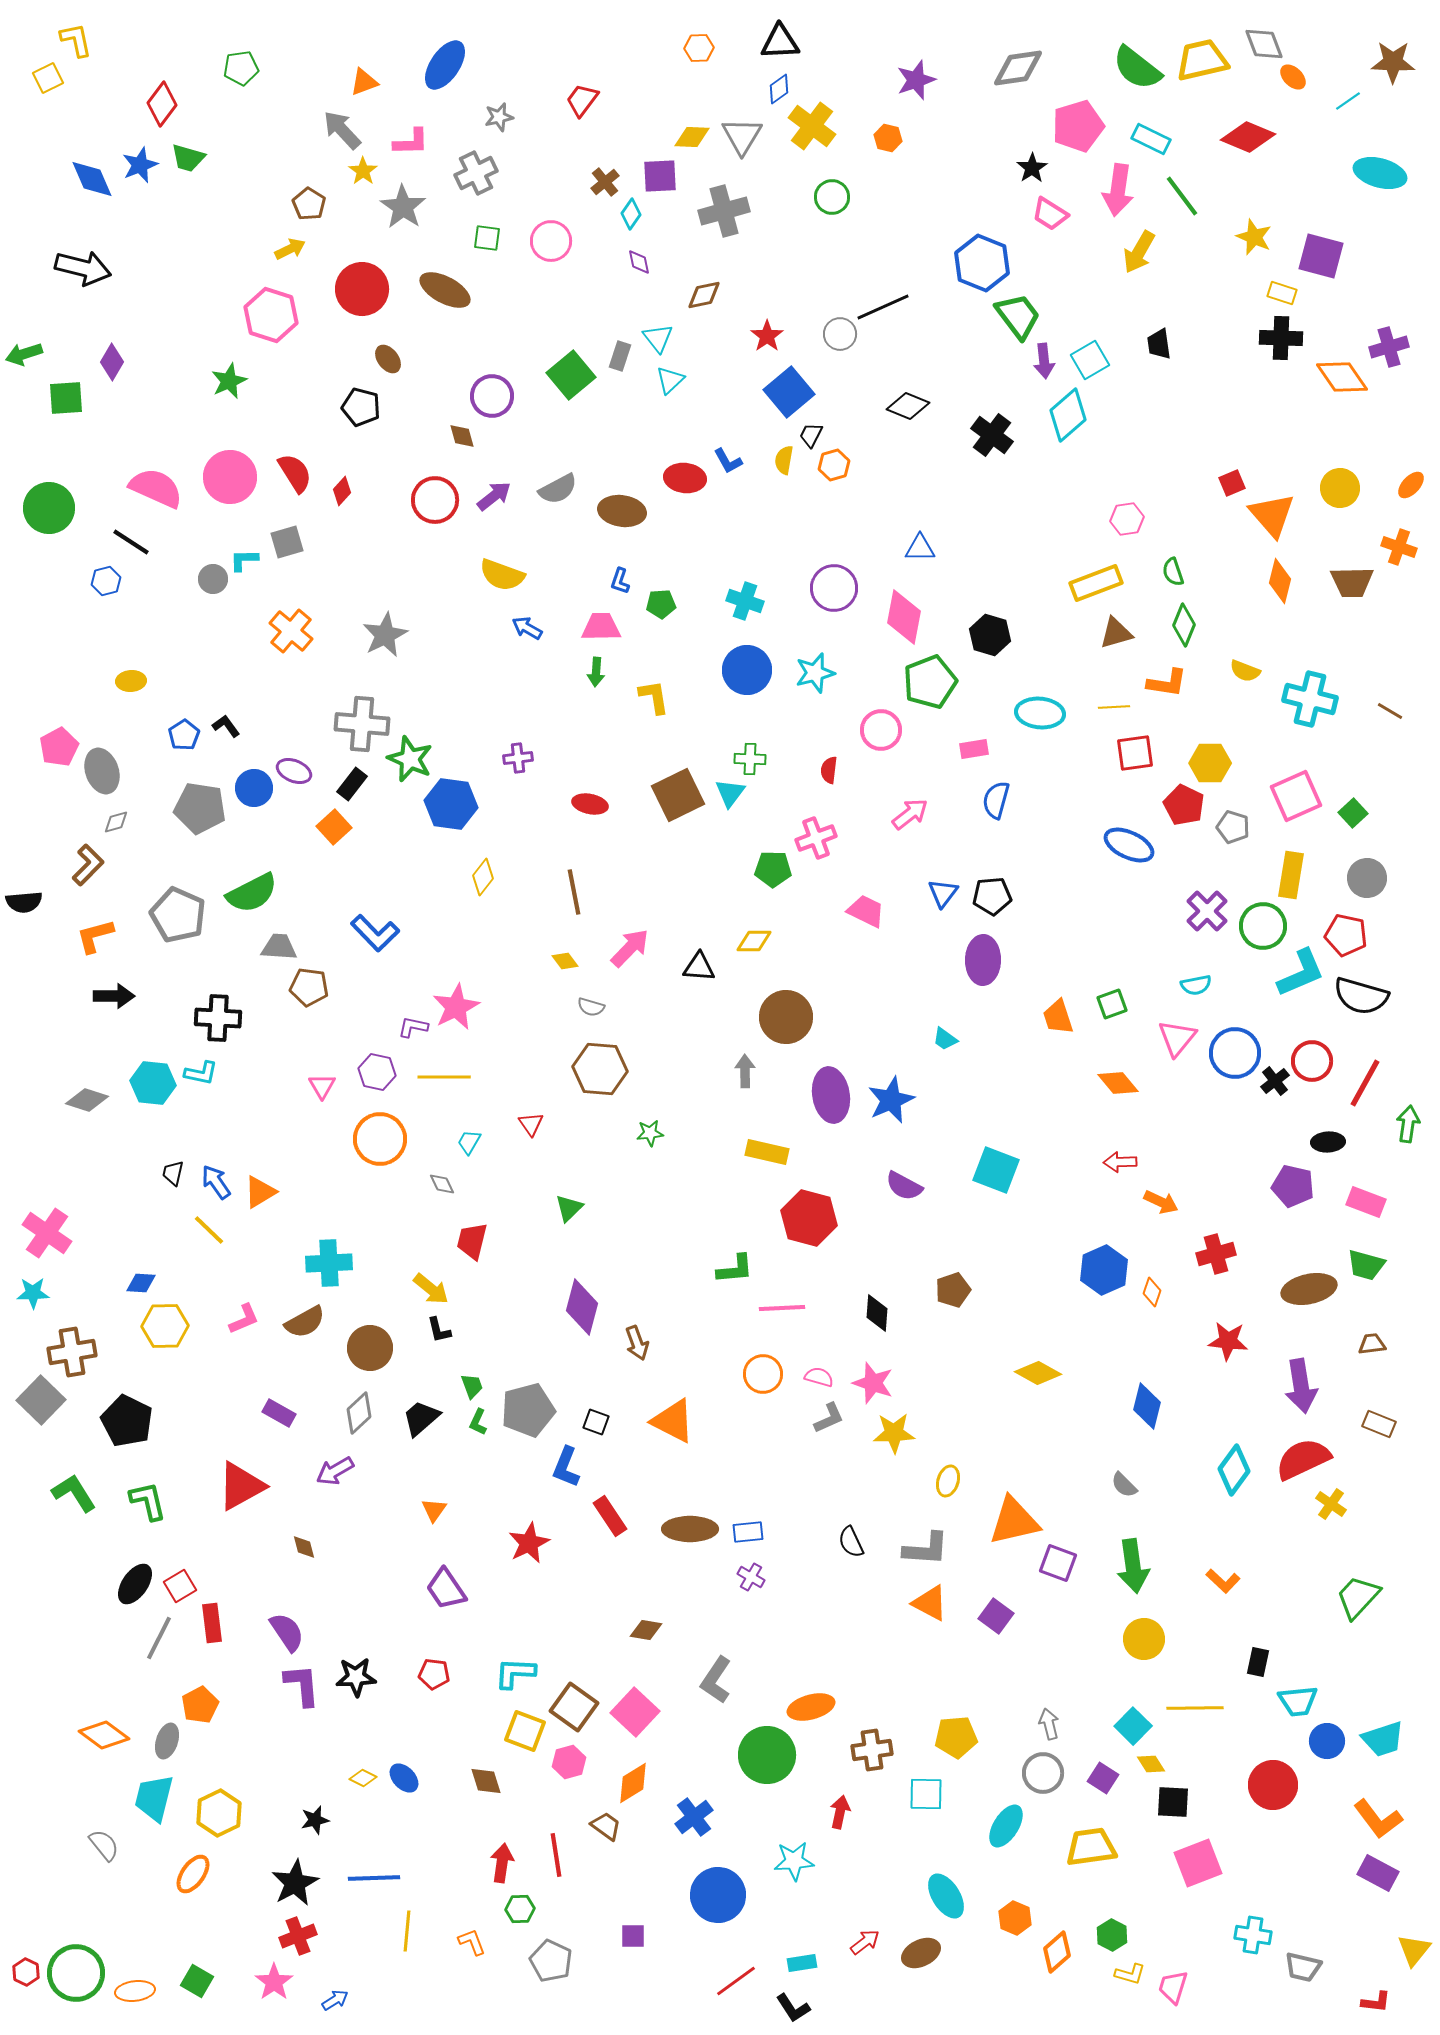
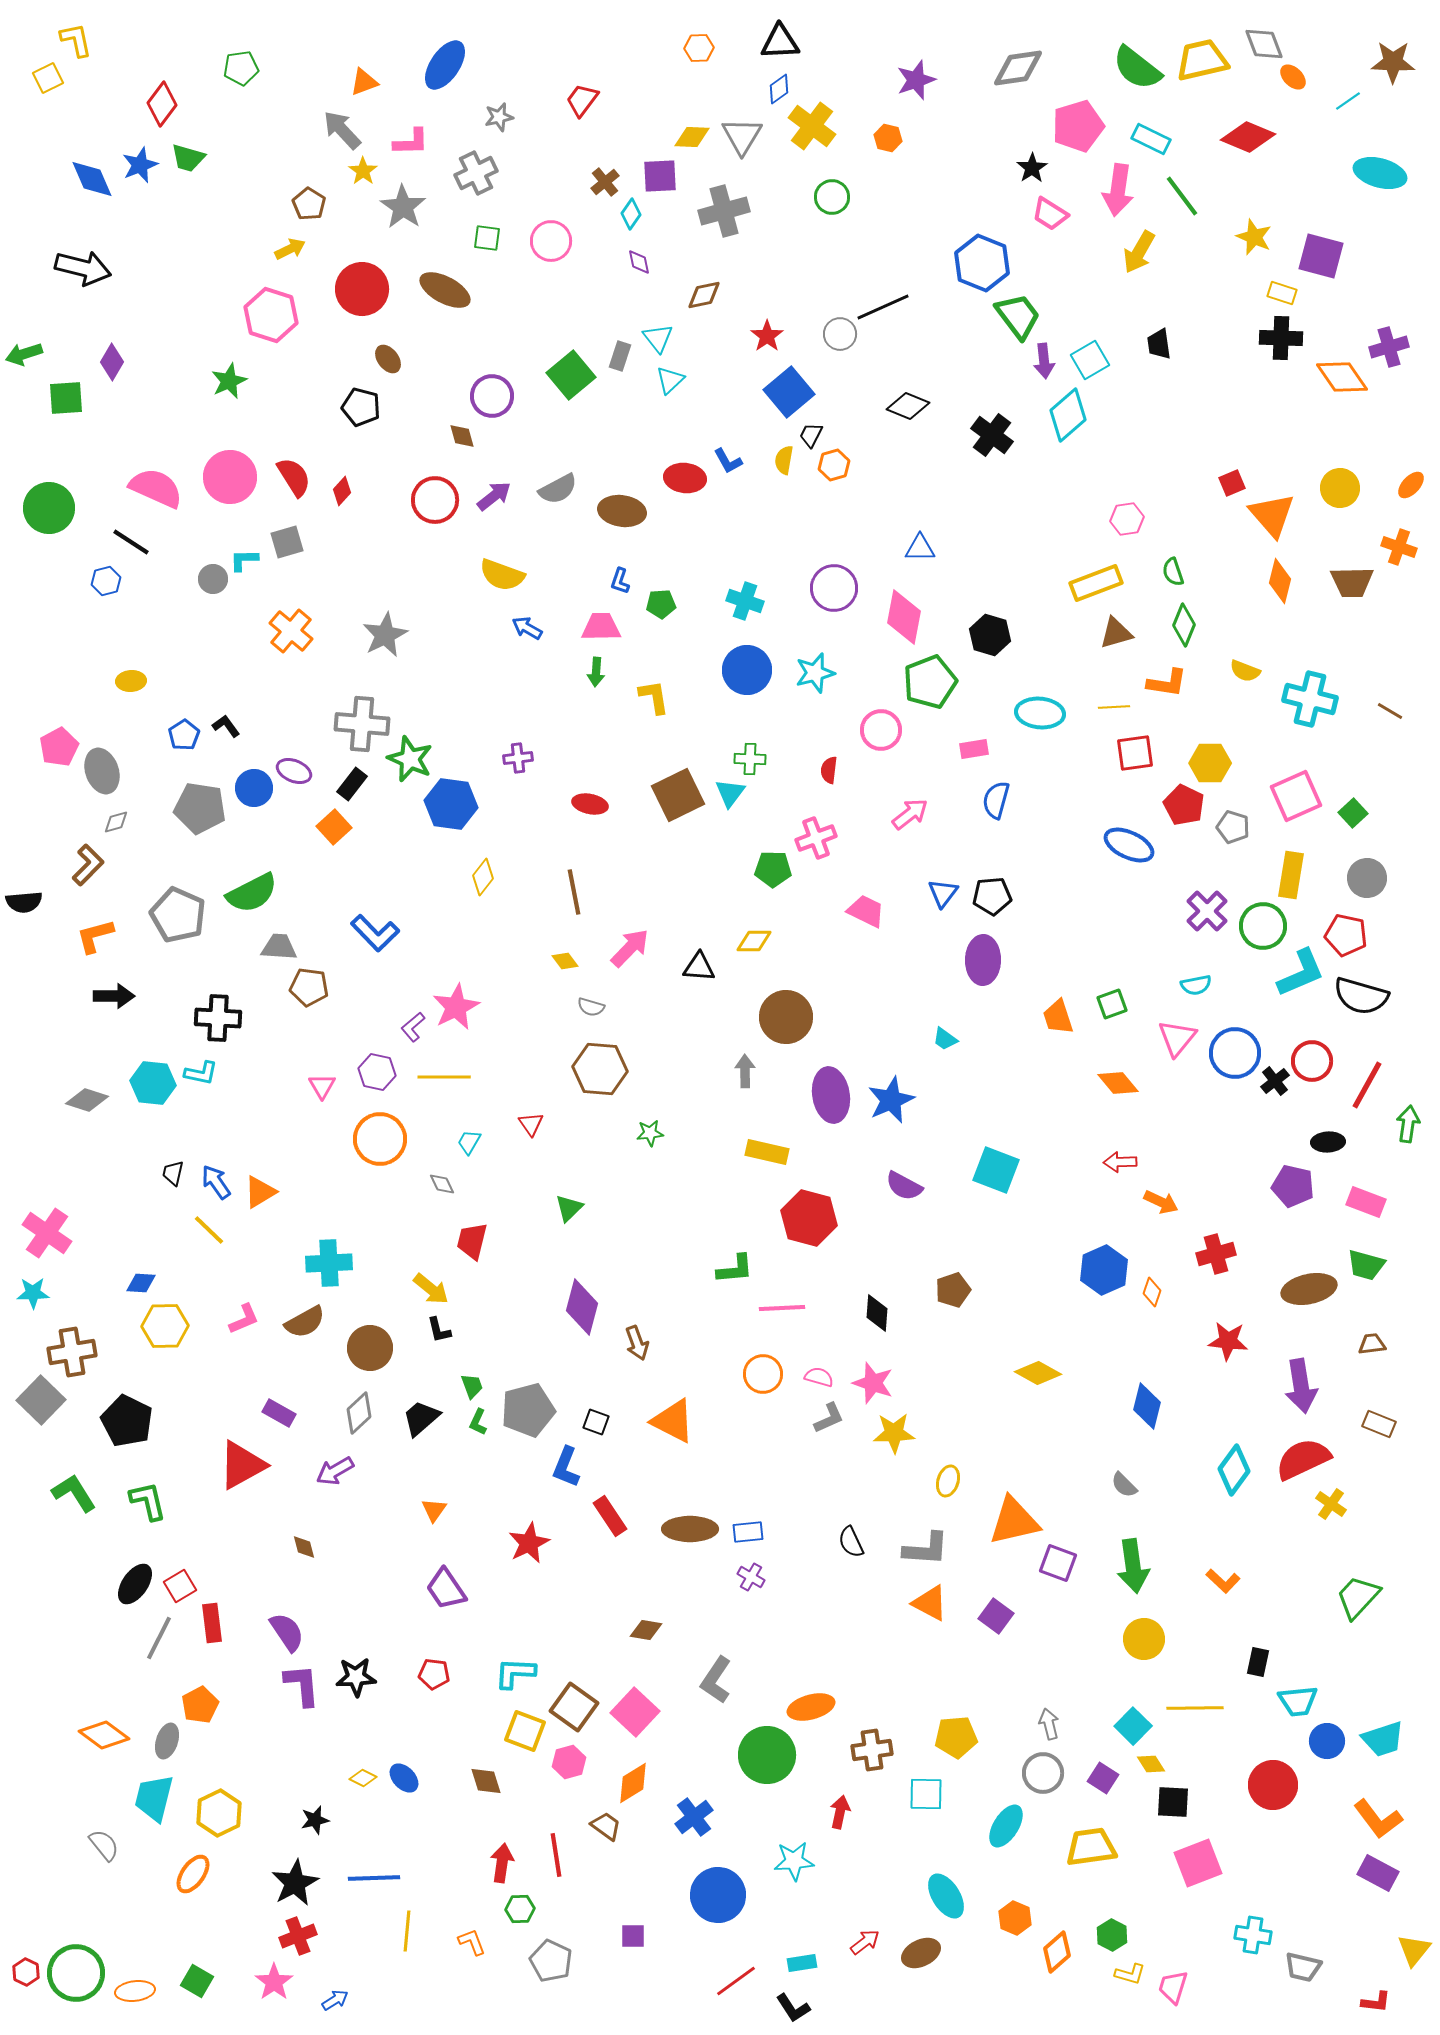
red semicircle at (295, 473): moved 1 px left, 4 px down
purple L-shape at (413, 1027): rotated 52 degrees counterclockwise
red line at (1365, 1083): moved 2 px right, 2 px down
red triangle at (241, 1486): moved 1 px right, 21 px up
